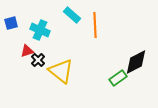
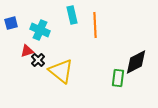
cyan rectangle: rotated 36 degrees clockwise
green rectangle: rotated 48 degrees counterclockwise
